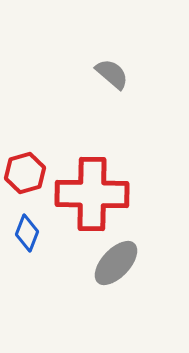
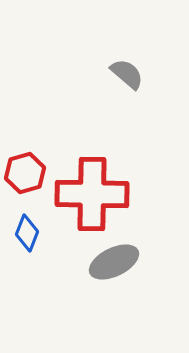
gray semicircle: moved 15 px right
gray ellipse: moved 2 px left, 1 px up; rotated 21 degrees clockwise
